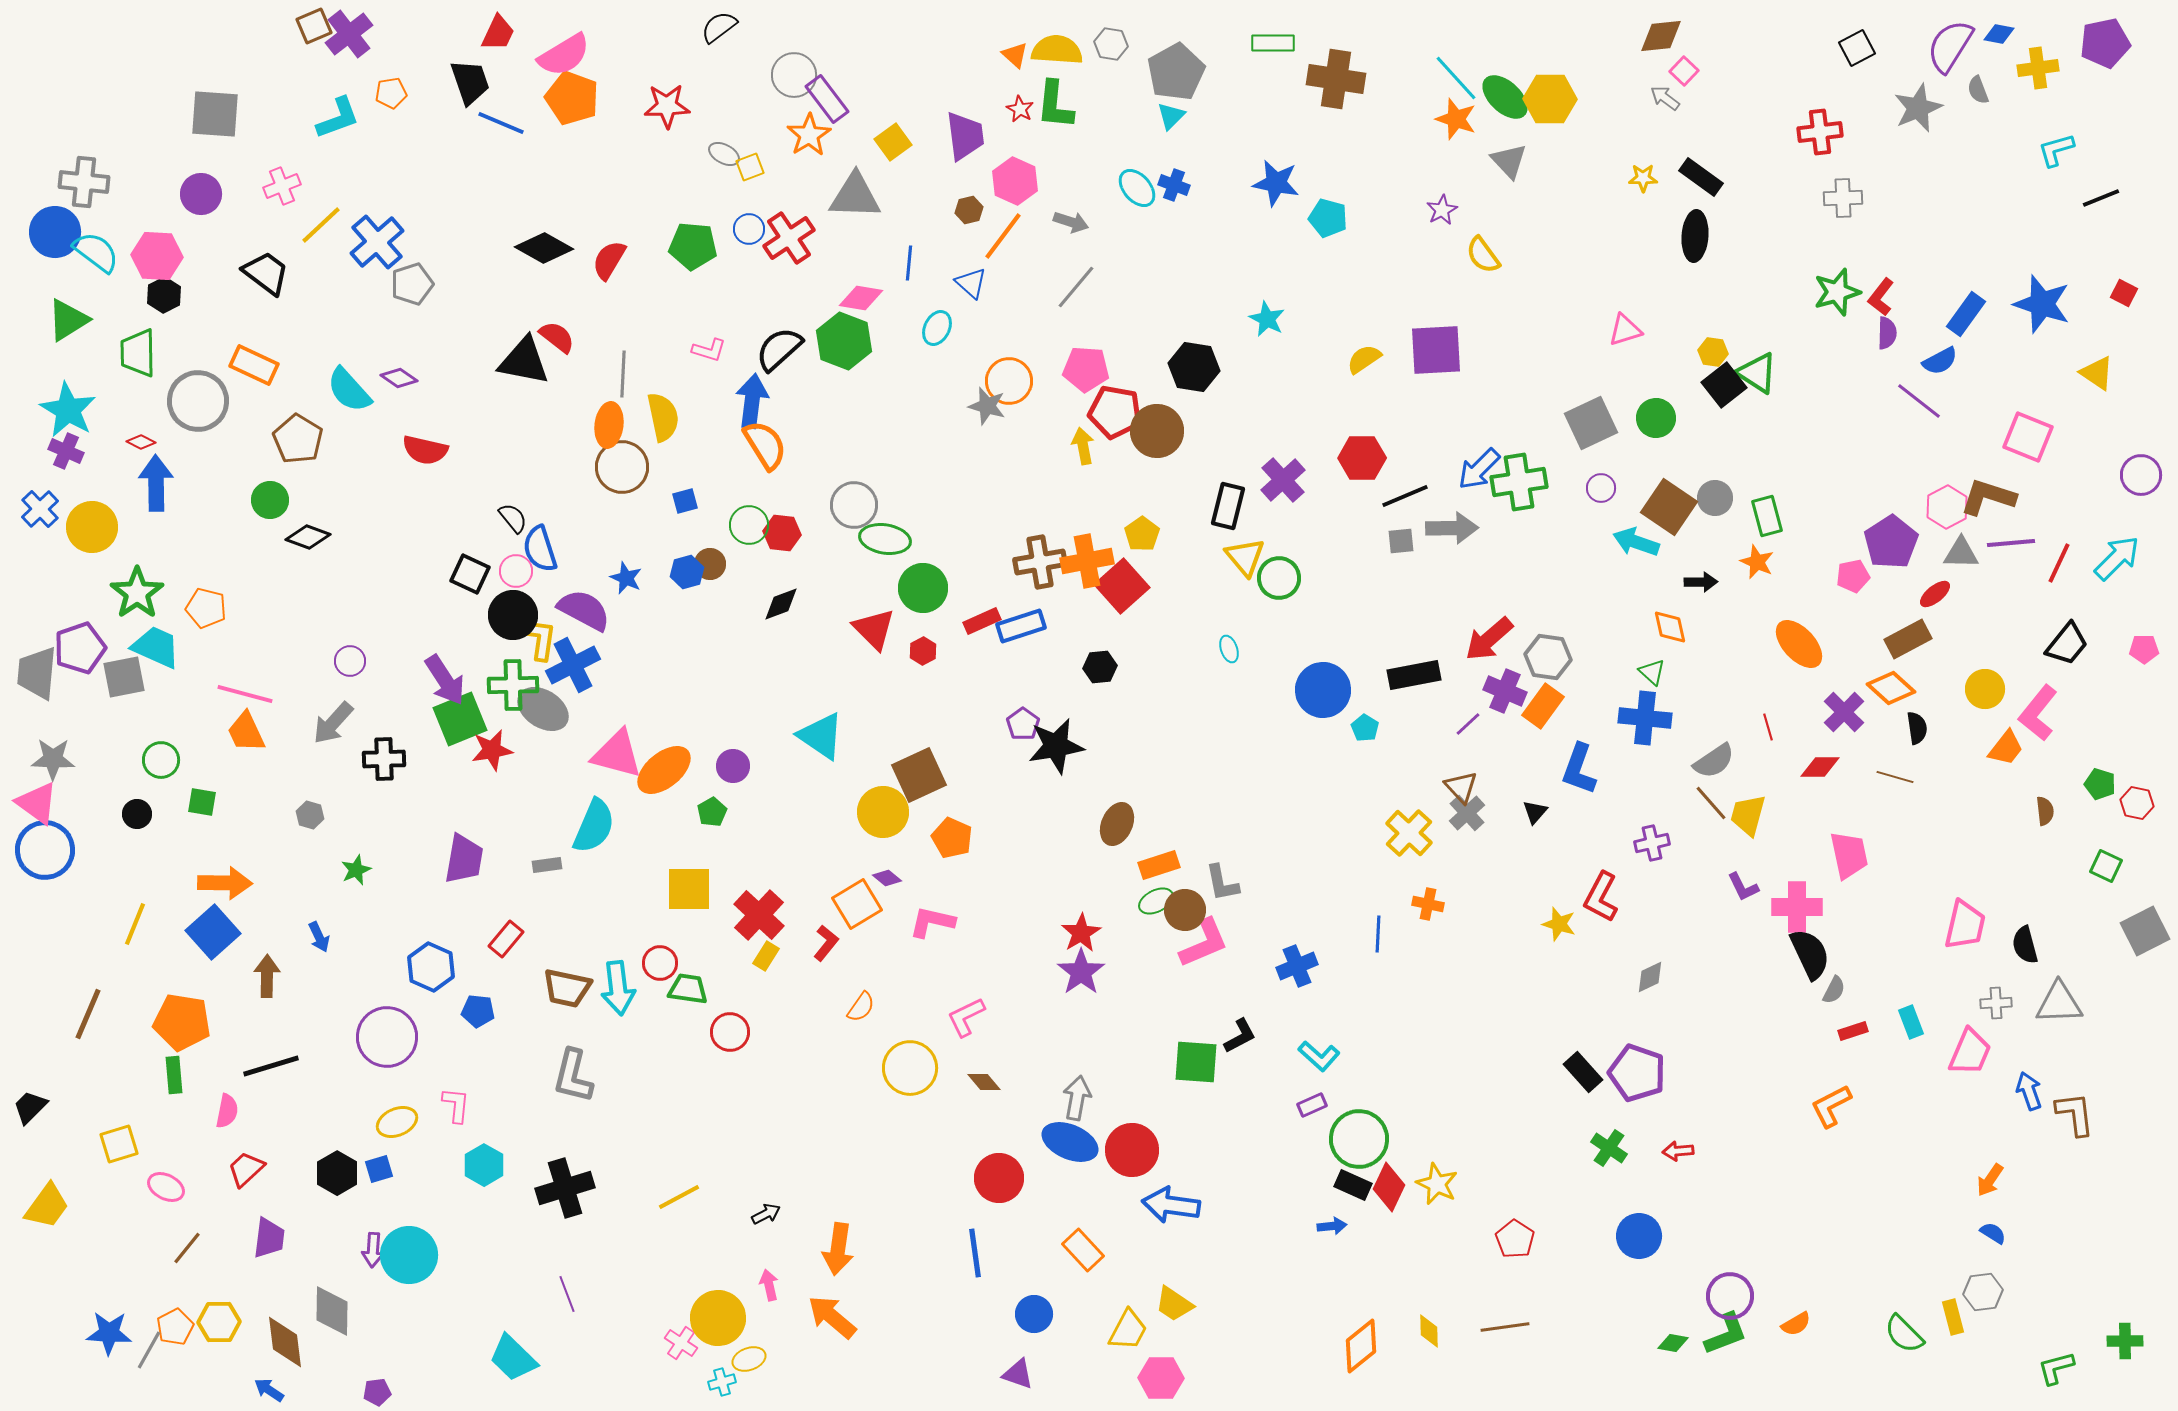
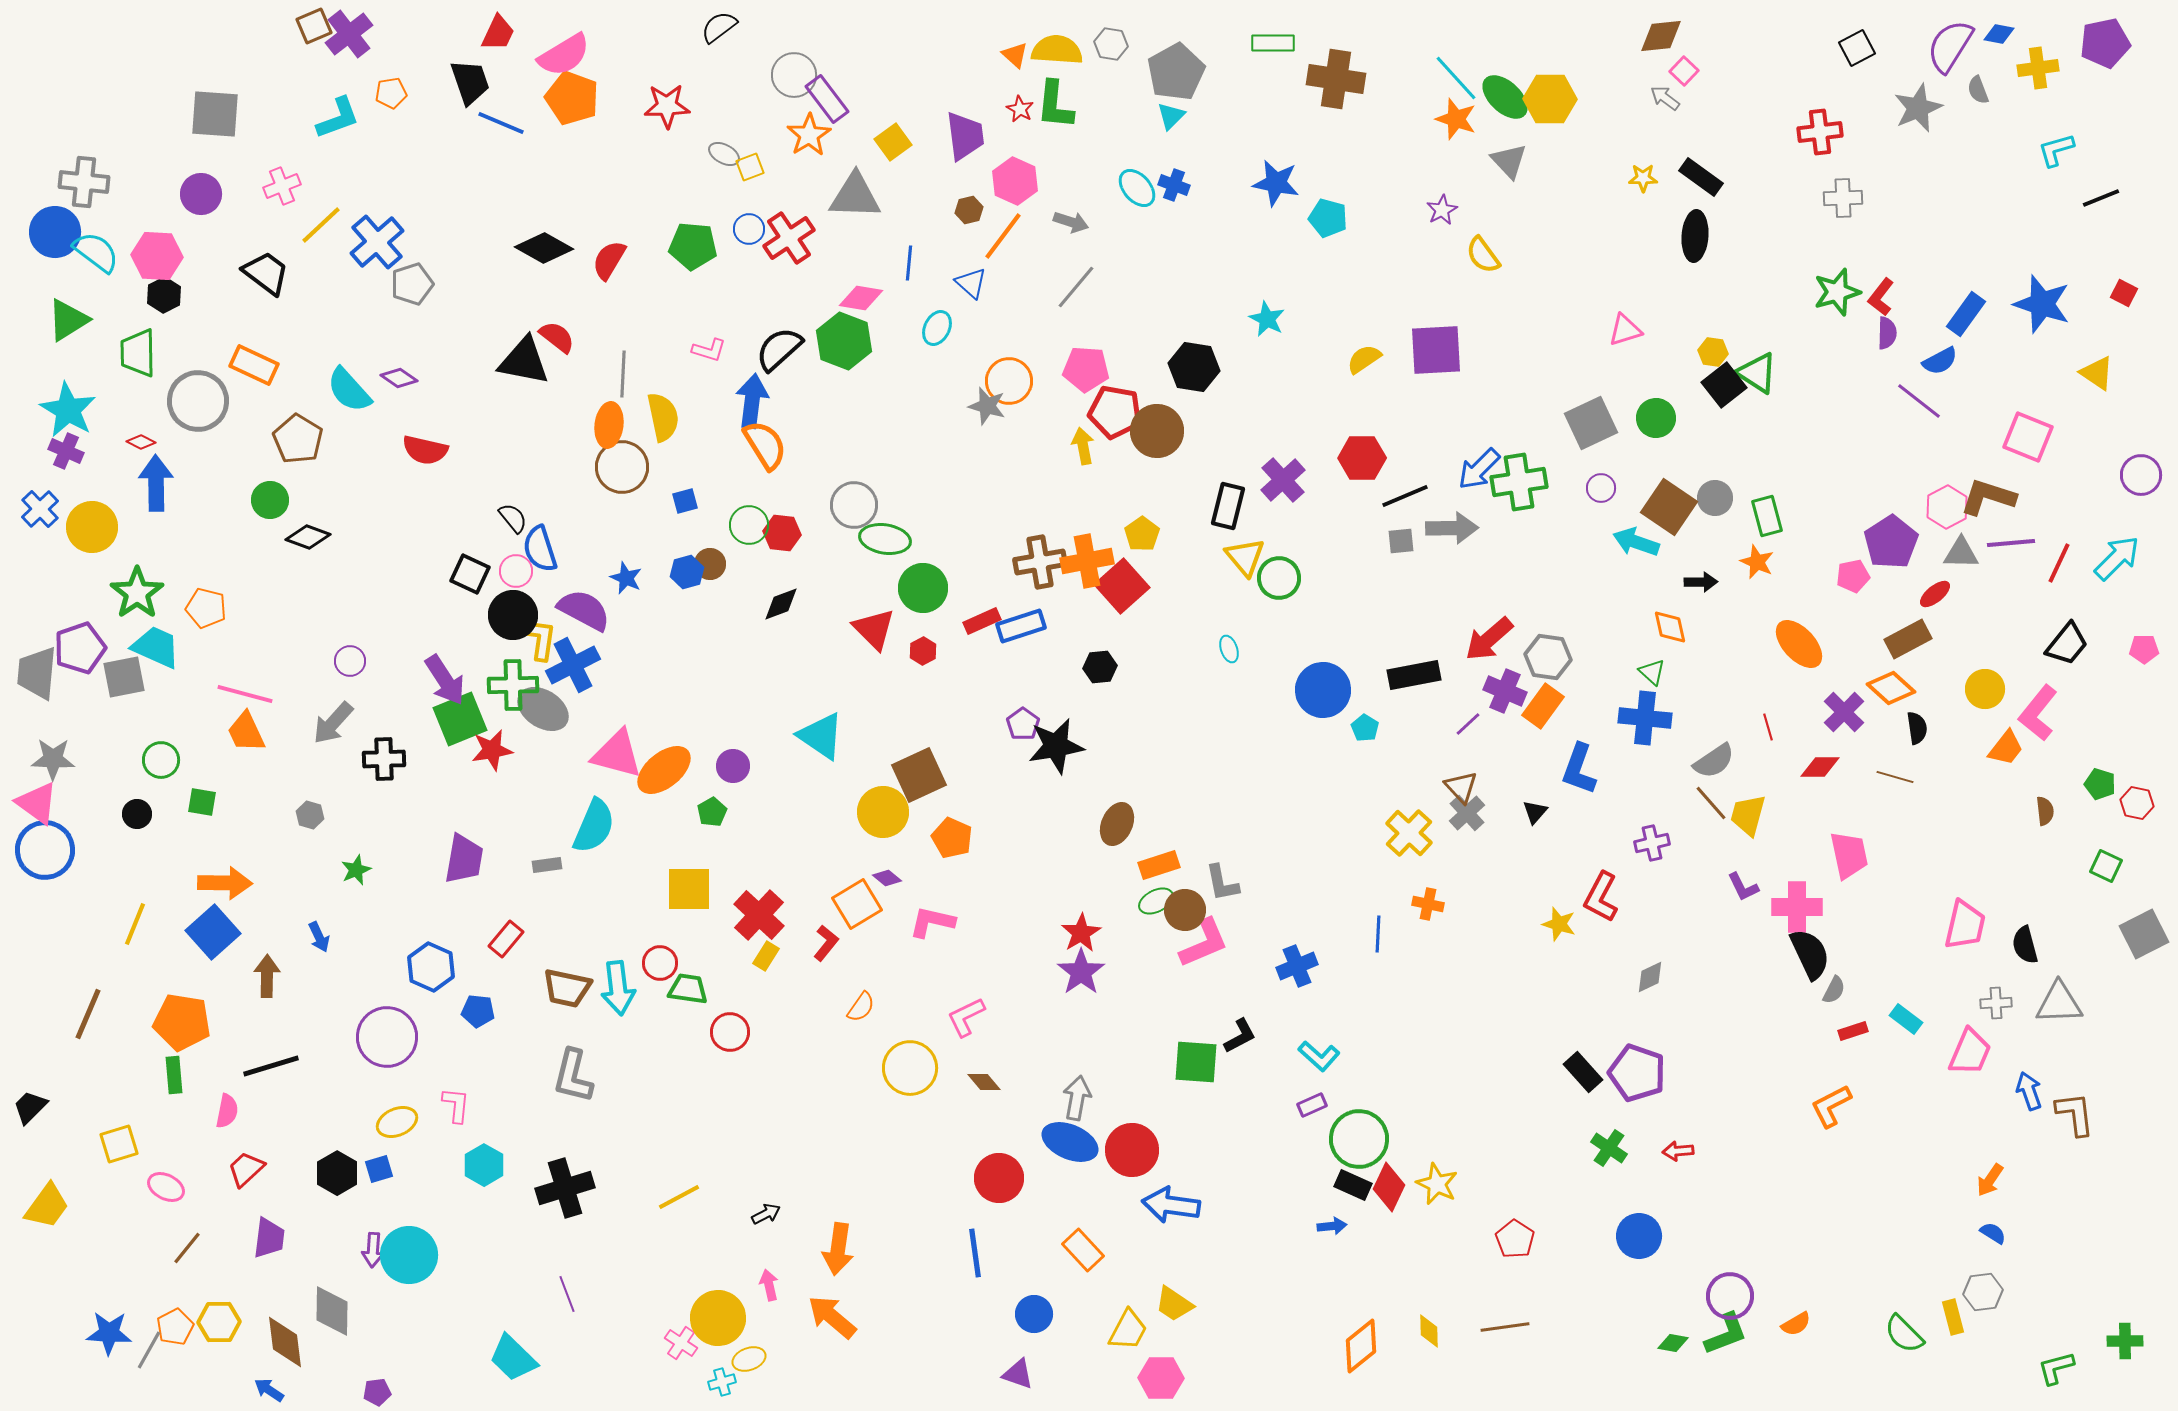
gray square at (2145, 931): moved 1 px left, 3 px down
cyan rectangle at (1911, 1022): moved 5 px left, 3 px up; rotated 32 degrees counterclockwise
